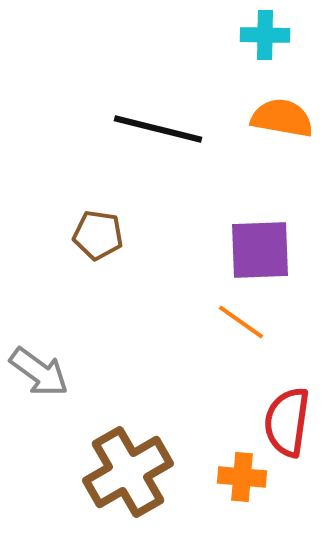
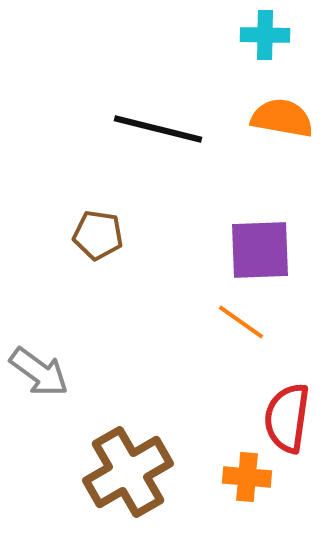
red semicircle: moved 4 px up
orange cross: moved 5 px right
